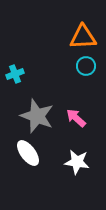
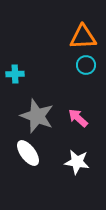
cyan circle: moved 1 px up
cyan cross: rotated 18 degrees clockwise
pink arrow: moved 2 px right
